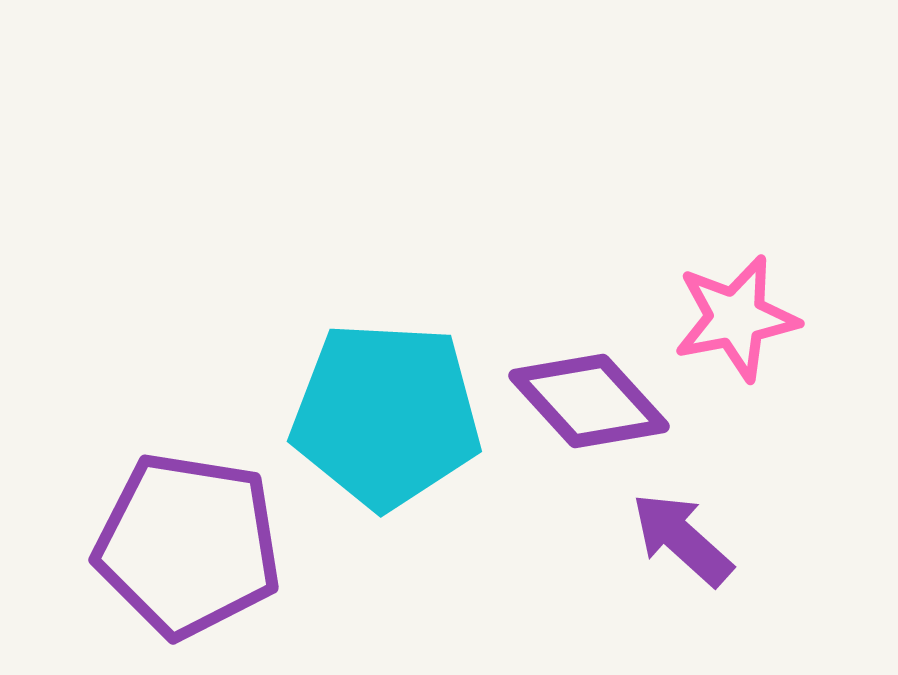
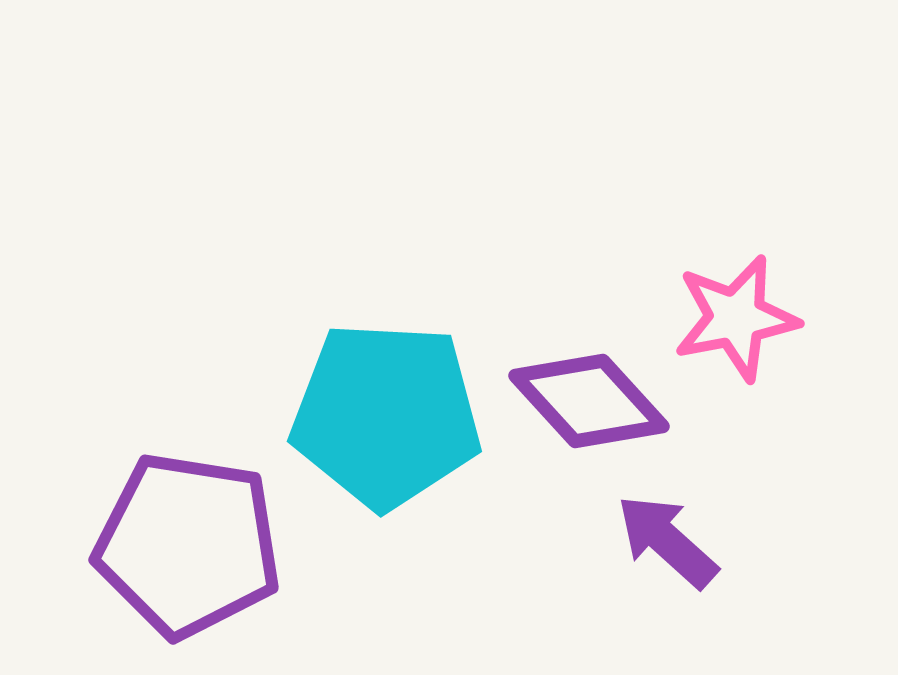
purple arrow: moved 15 px left, 2 px down
